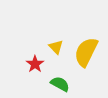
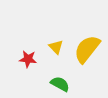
yellow semicircle: moved 1 px right, 3 px up; rotated 12 degrees clockwise
red star: moved 7 px left, 5 px up; rotated 30 degrees counterclockwise
